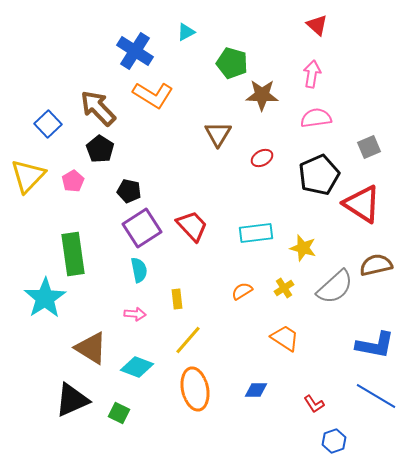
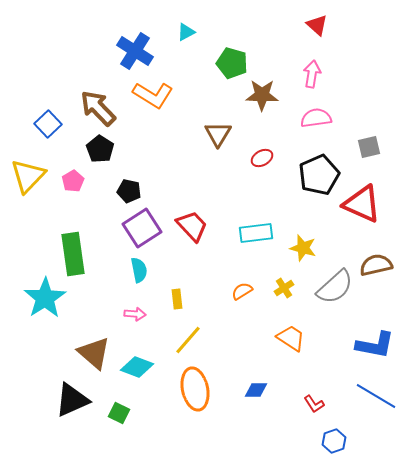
gray square at (369, 147): rotated 10 degrees clockwise
red triangle at (362, 204): rotated 9 degrees counterclockwise
orange trapezoid at (285, 338): moved 6 px right
brown triangle at (91, 348): moved 3 px right, 5 px down; rotated 9 degrees clockwise
